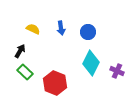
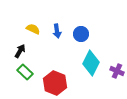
blue arrow: moved 4 px left, 3 px down
blue circle: moved 7 px left, 2 px down
